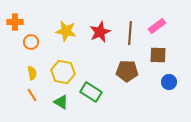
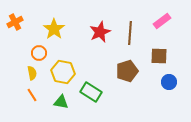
orange cross: rotated 28 degrees counterclockwise
pink rectangle: moved 5 px right, 5 px up
yellow star: moved 12 px left, 2 px up; rotated 25 degrees clockwise
orange circle: moved 8 px right, 11 px down
brown square: moved 1 px right, 1 px down
brown pentagon: rotated 20 degrees counterclockwise
green triangle: rotated 21 degrees counterclockwise
